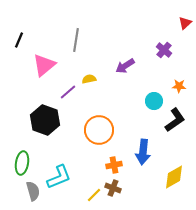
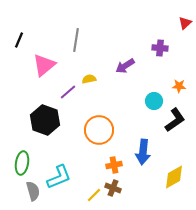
purple cross: moved 4 px left, 2 px up; rotated 35 degrees counterclockwise
